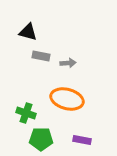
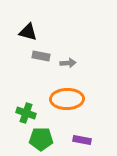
orange ellipse: rotated 16 degrees counterclockwise
